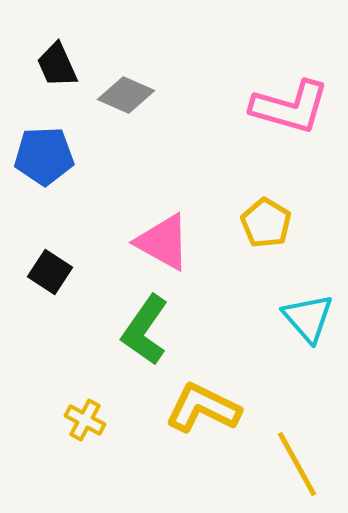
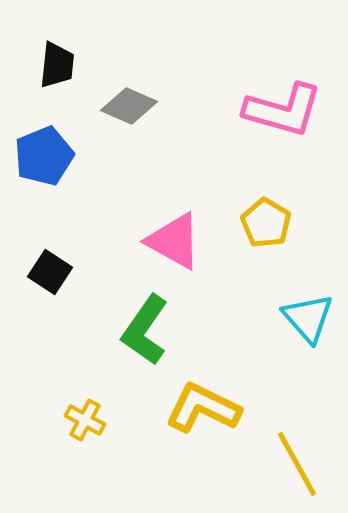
black trapezoid: rotated 150 degrees counterclockwise
gray diamond: moved 3 px right, 11 px down
pink L-shape: moved 7 px left, 3 px down
blue pentagon: rotated 20 degrees counterclockwise
pink triangle: moved 11 px right, 1 px up
